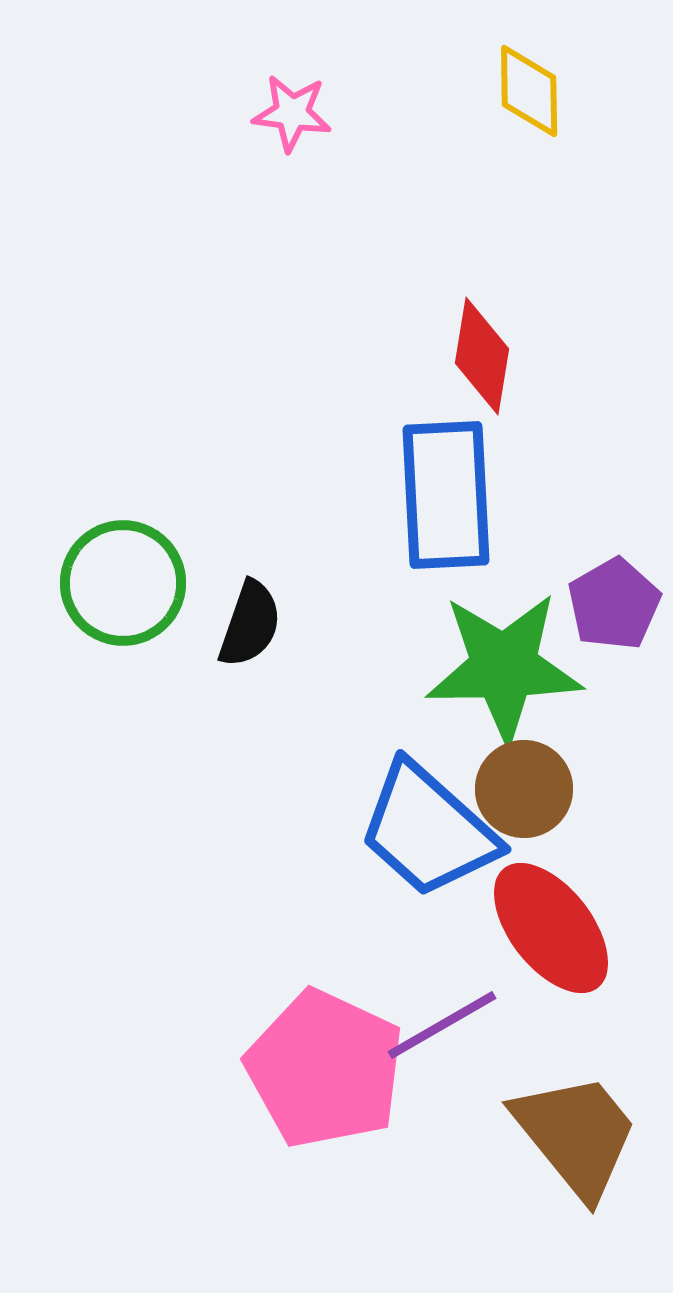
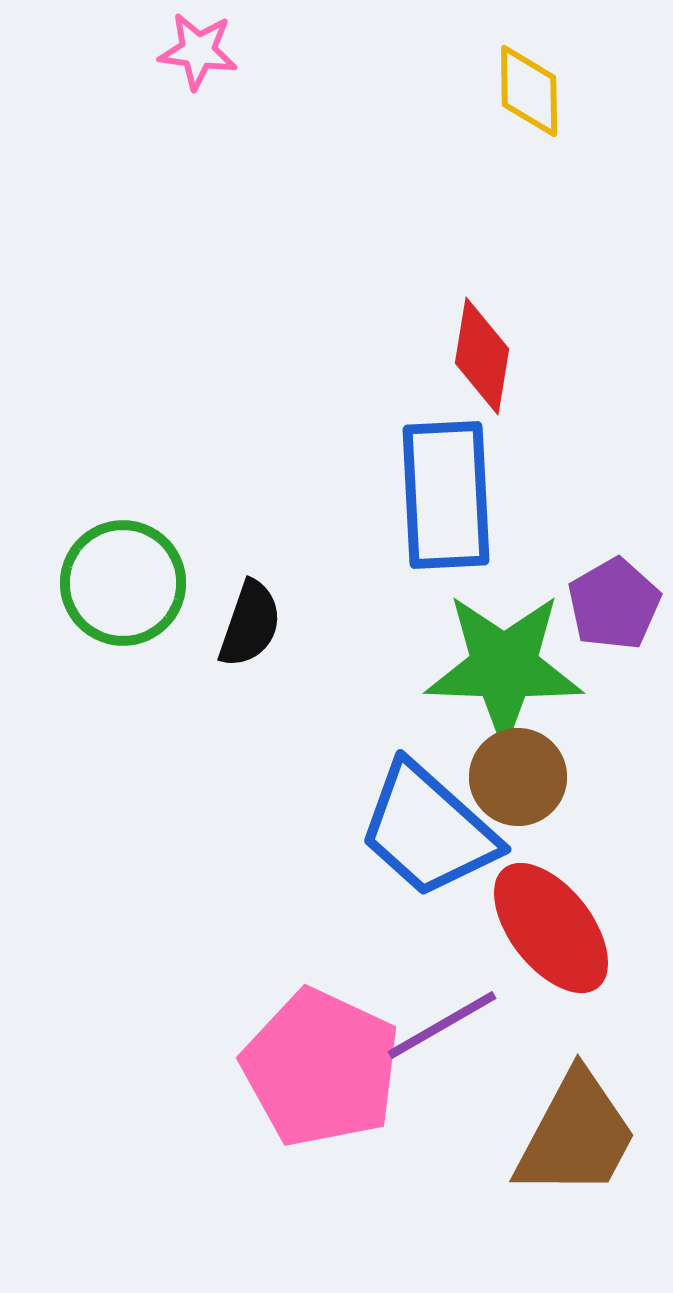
pink star: moved 94 px left, 62 px up
green star: rotated 3 degrees clockwise
brown circle: moved 6 px left, 12 px up
pink pentagon: moved 4 px left, 1 px up
brown trapezoid: rotated 67 degrees clockwise
